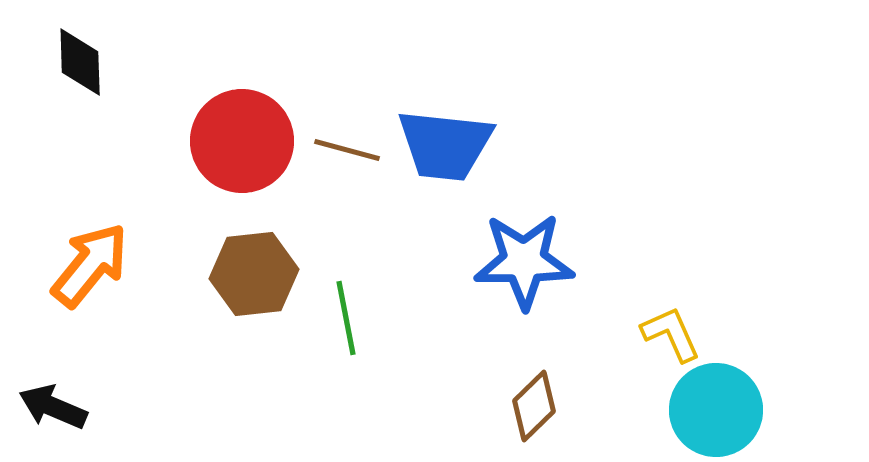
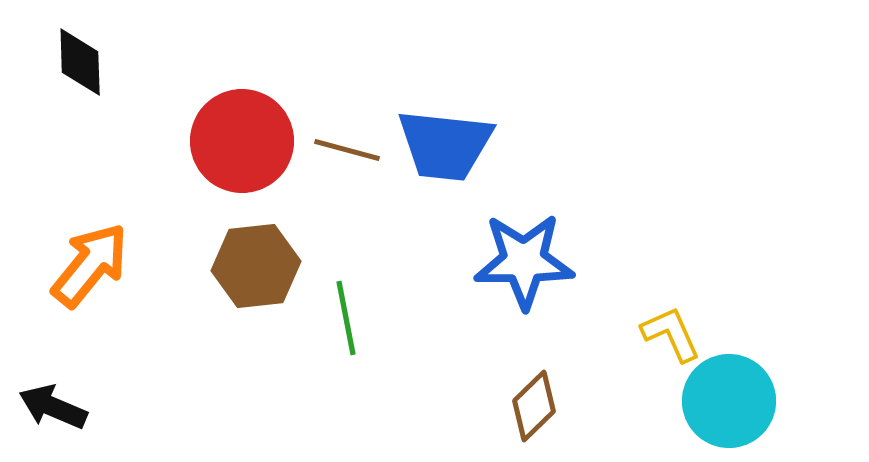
brown hexagon: moved 2 px right, 8 px up
cyan circle: moved 13 px right, 9 px up
